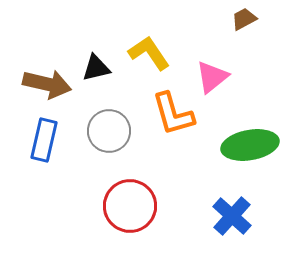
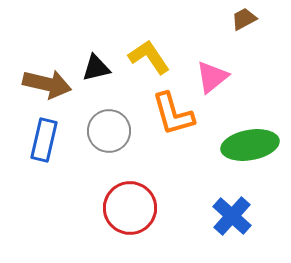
yellow L-shape: moved 4 px down
red circle: moved 2 px down
